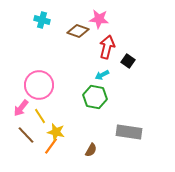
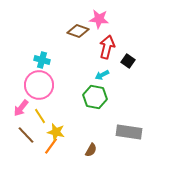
cyan cross: moved 40 px down
